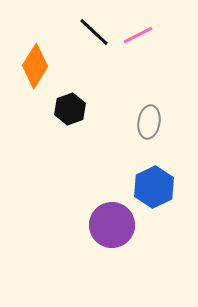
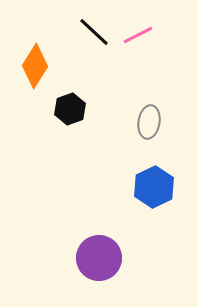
purple circle: moved 13 px left, 33 px down
